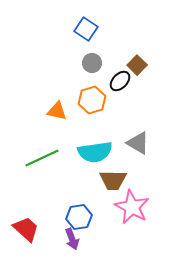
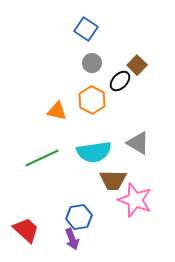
orange hexagon: rotated 16 degrees counterclockwise
cyan semicircle: moved 1 px left
pink star: moved 3 px right, 7 px up; rotated 8 degrees counterclockwise
red trapezoid: moved 1 px down
